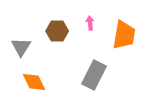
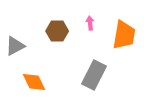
gray triangle: moved 6 px left, 1 px up; rotated 30 degrees clockwise
